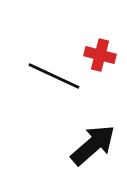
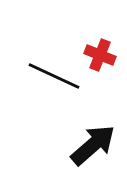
red cross: rotated 8 degrees clockwise
